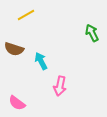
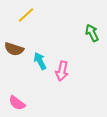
yellow line: rotated 12 degrees counterclockwise
cyan arrow: moved 1 px left
pink arrow: moved 2 px right, 15 px up
